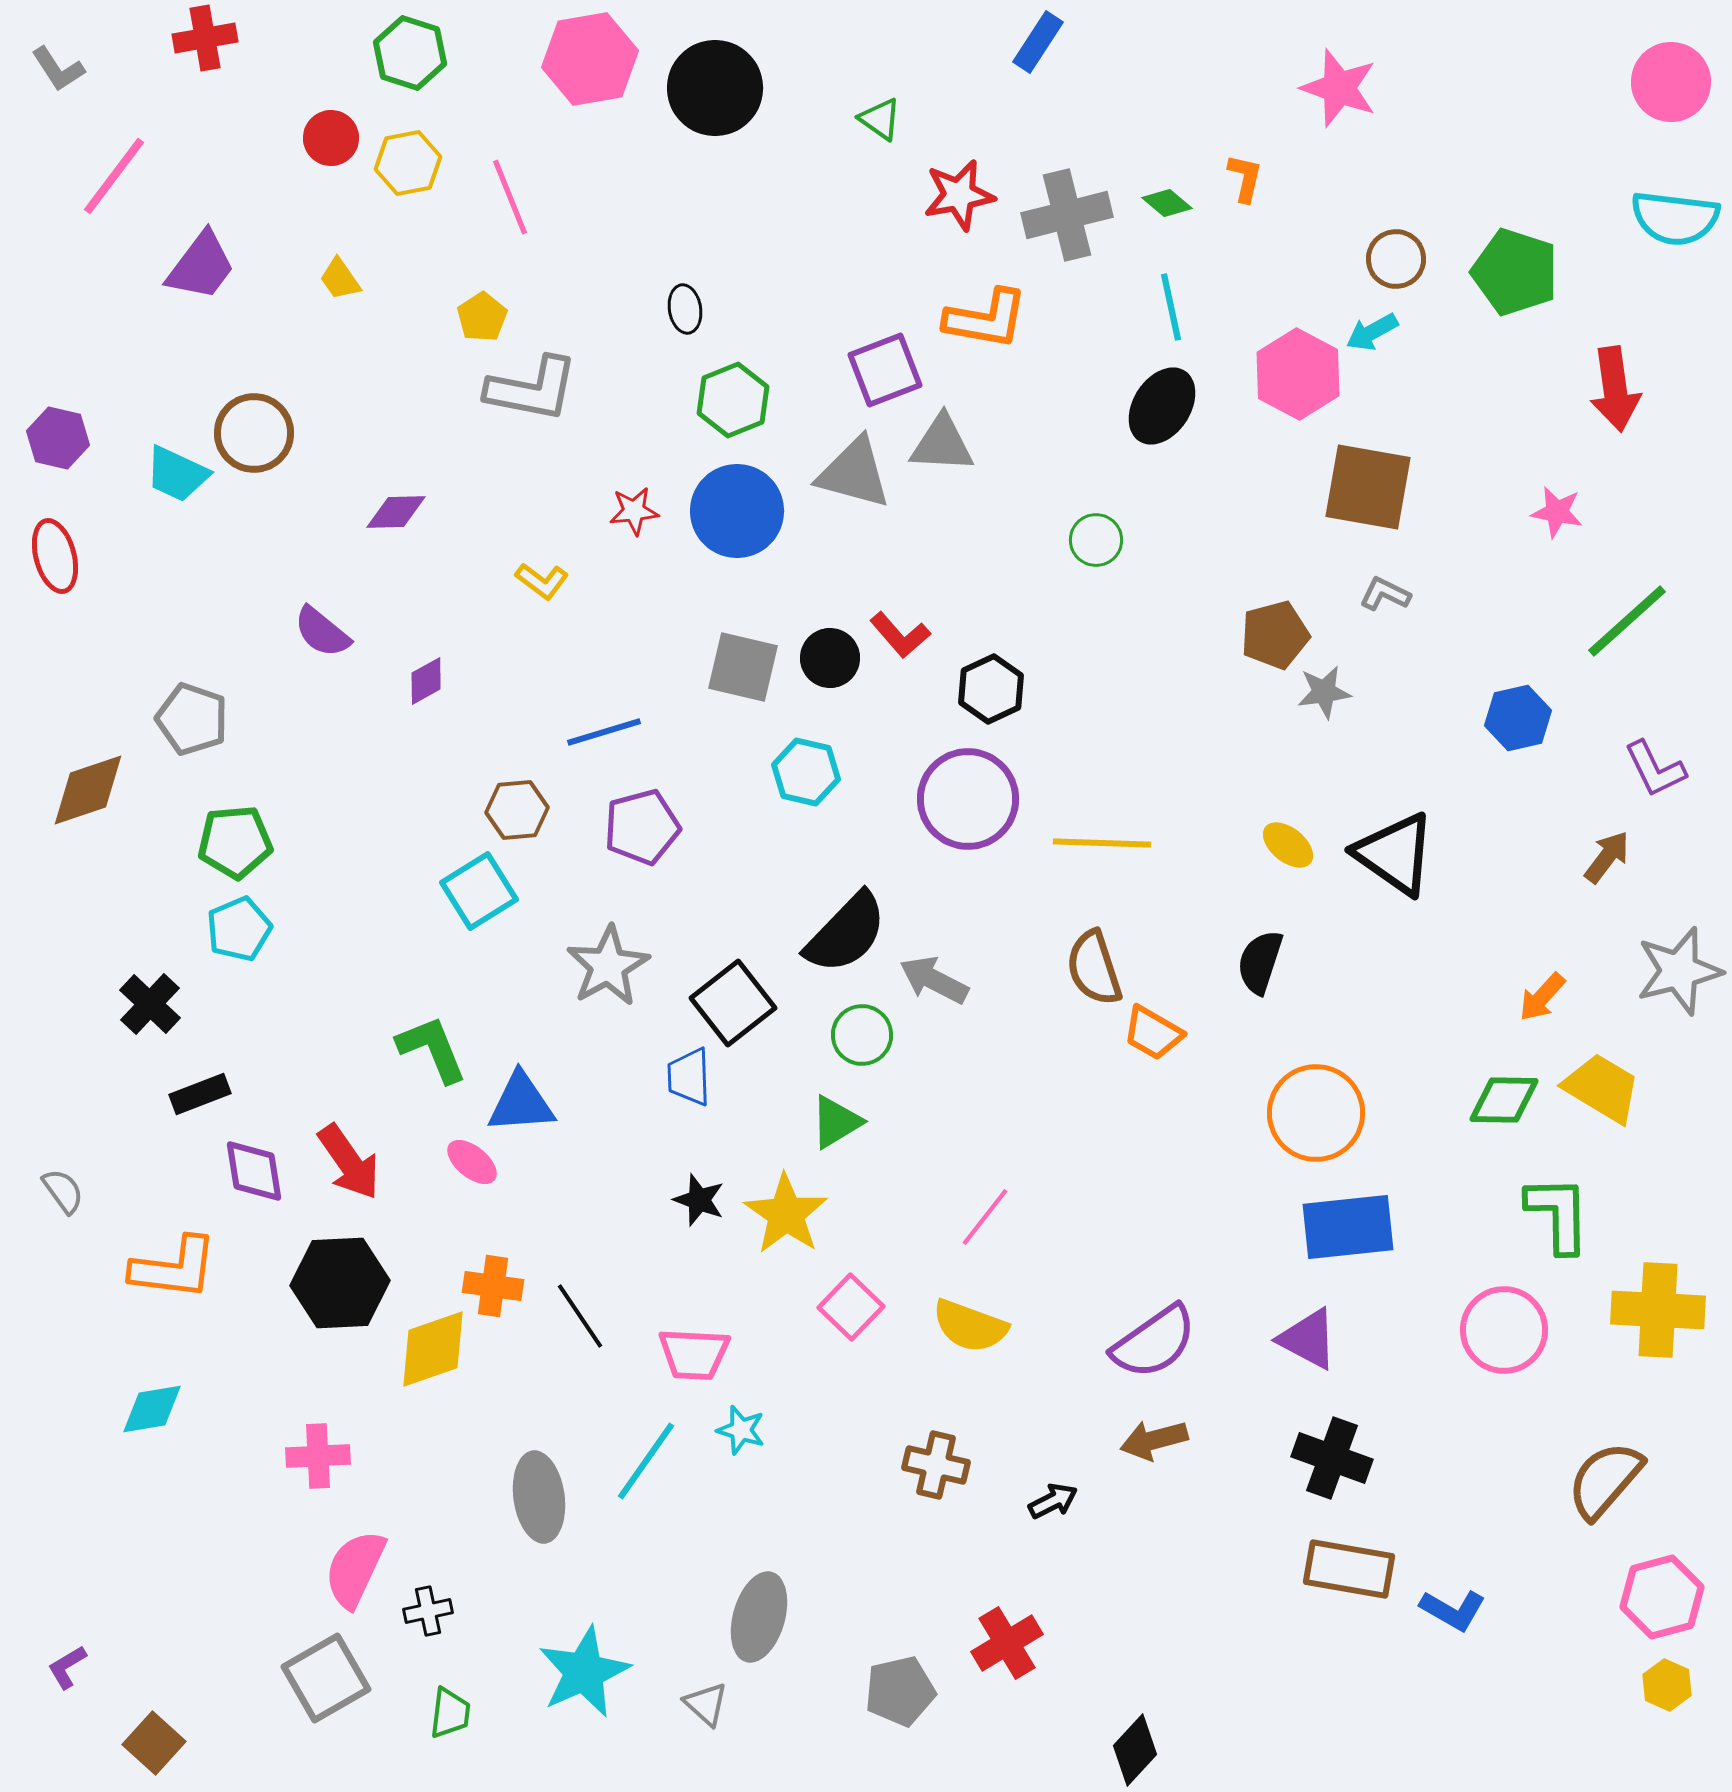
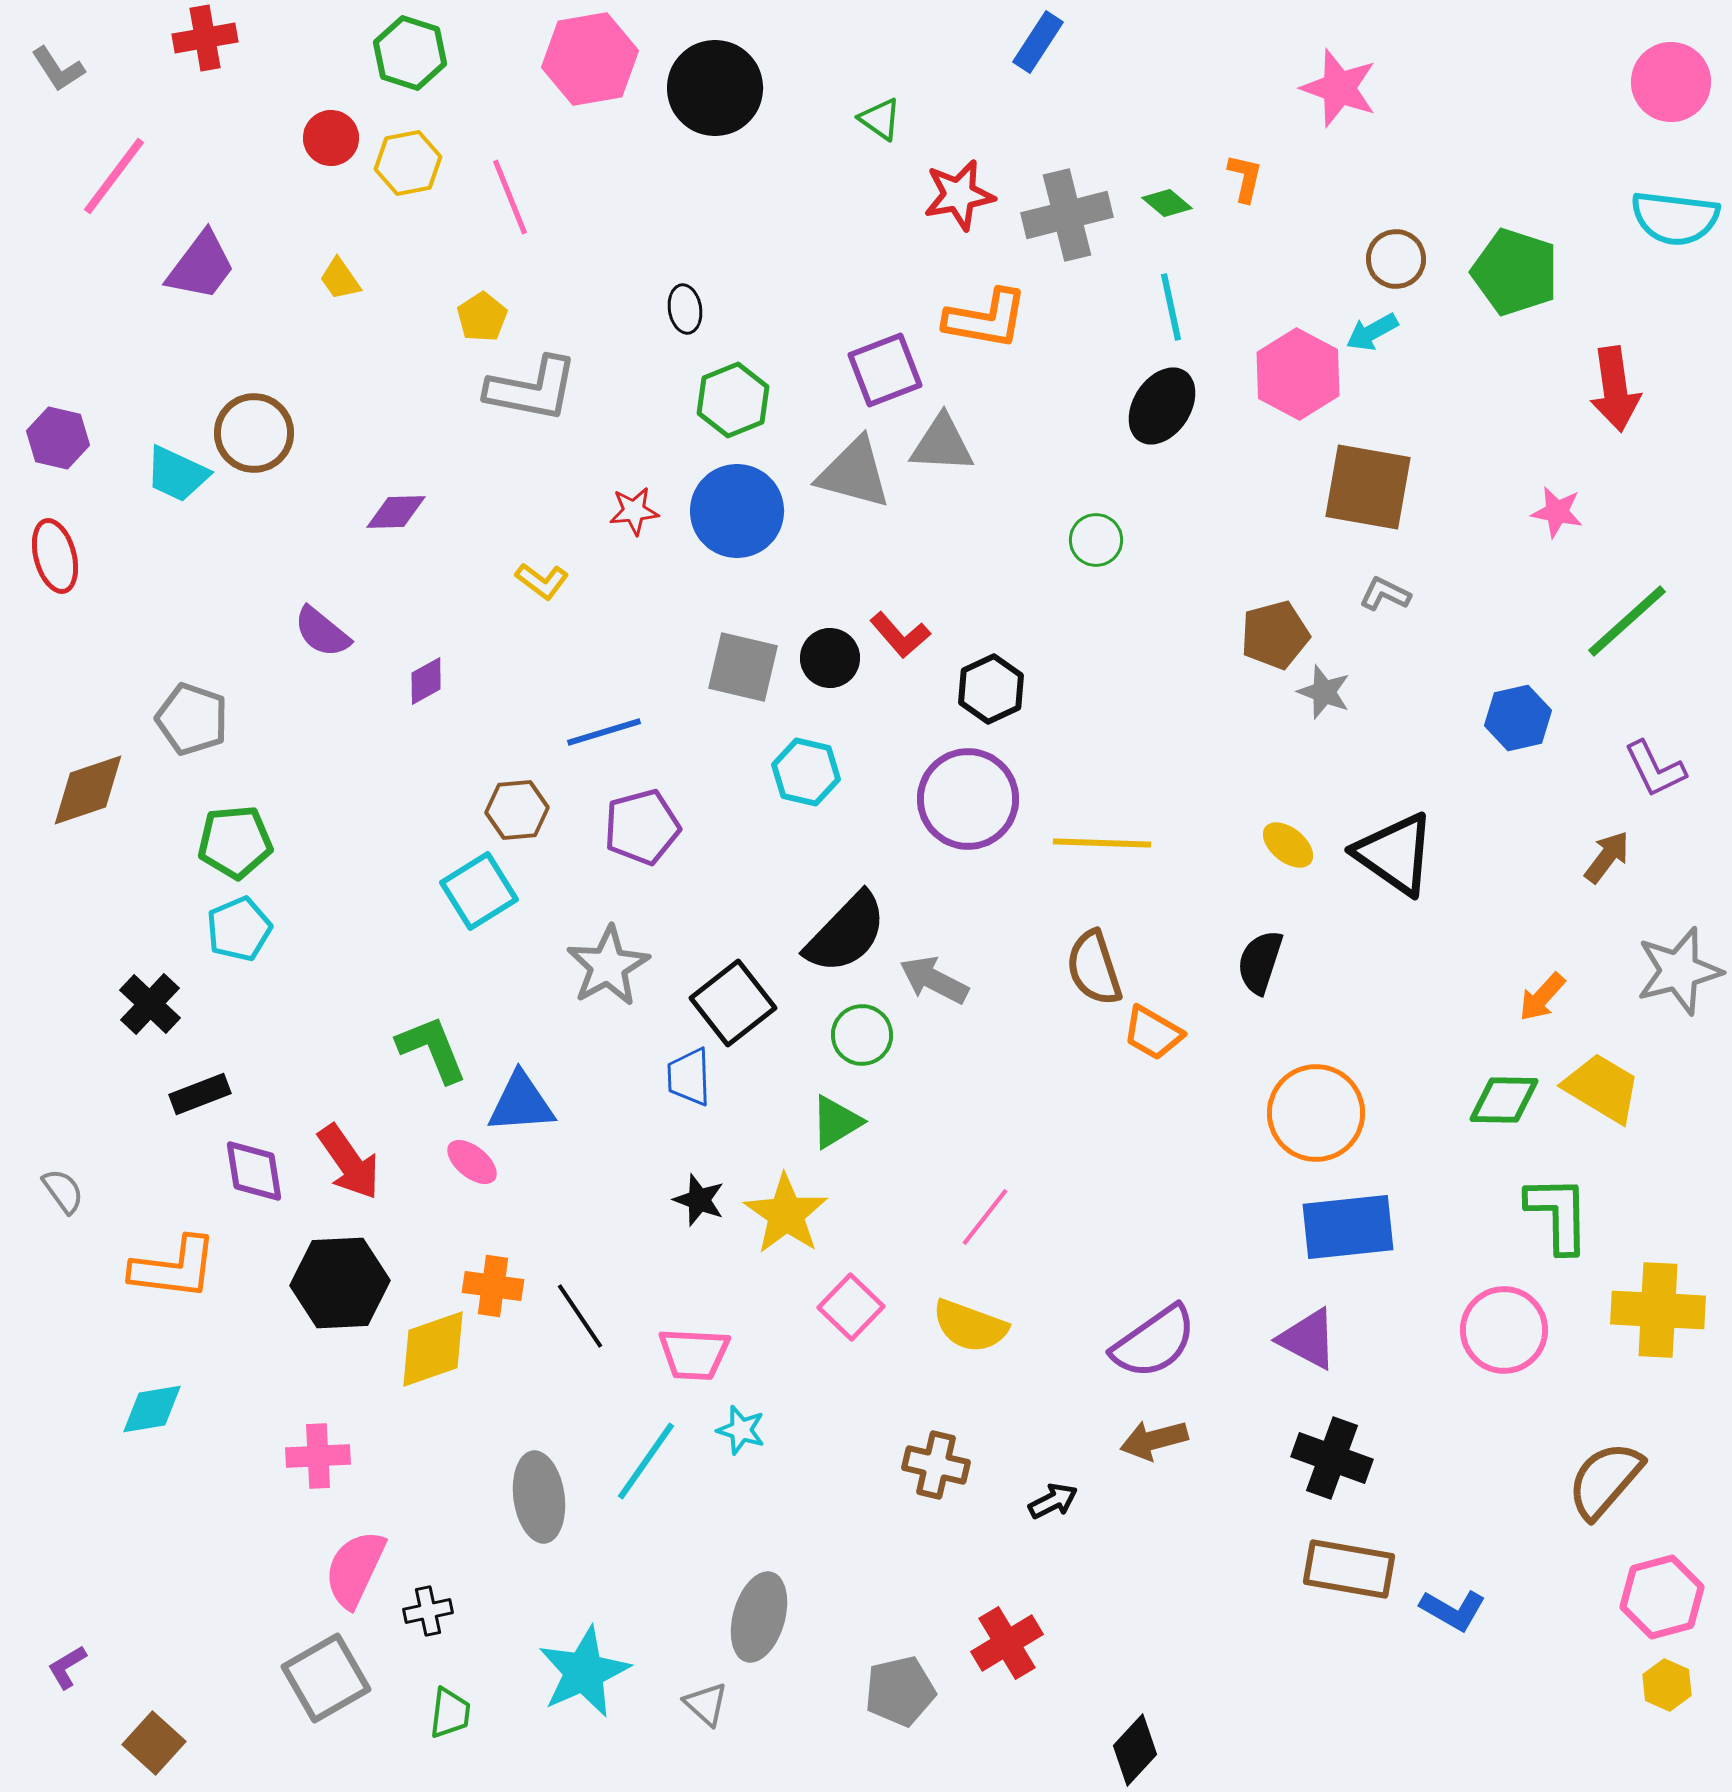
gray star at (1324, 692): rotated 28 degrees clockwise
